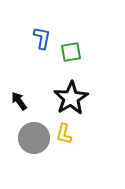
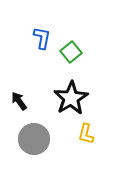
green square: rotated 30 degrees counterclockwise
yellow L-shape: moved 22 px right
gray circle: moved 1 px down
